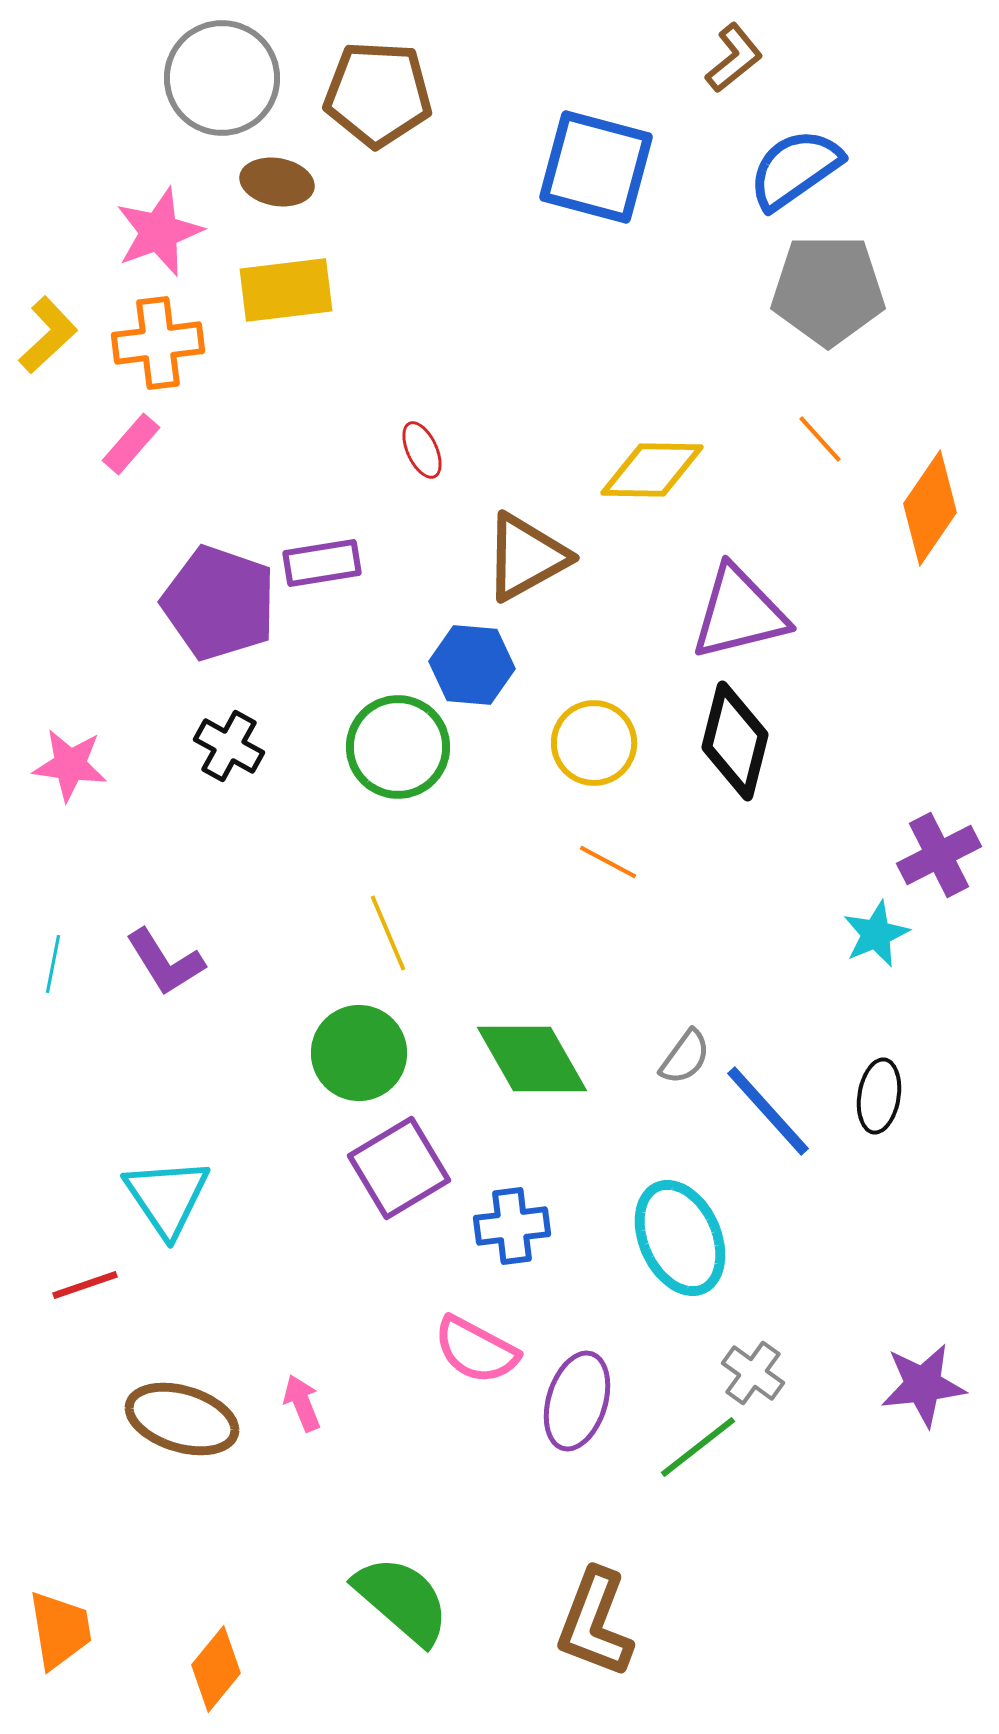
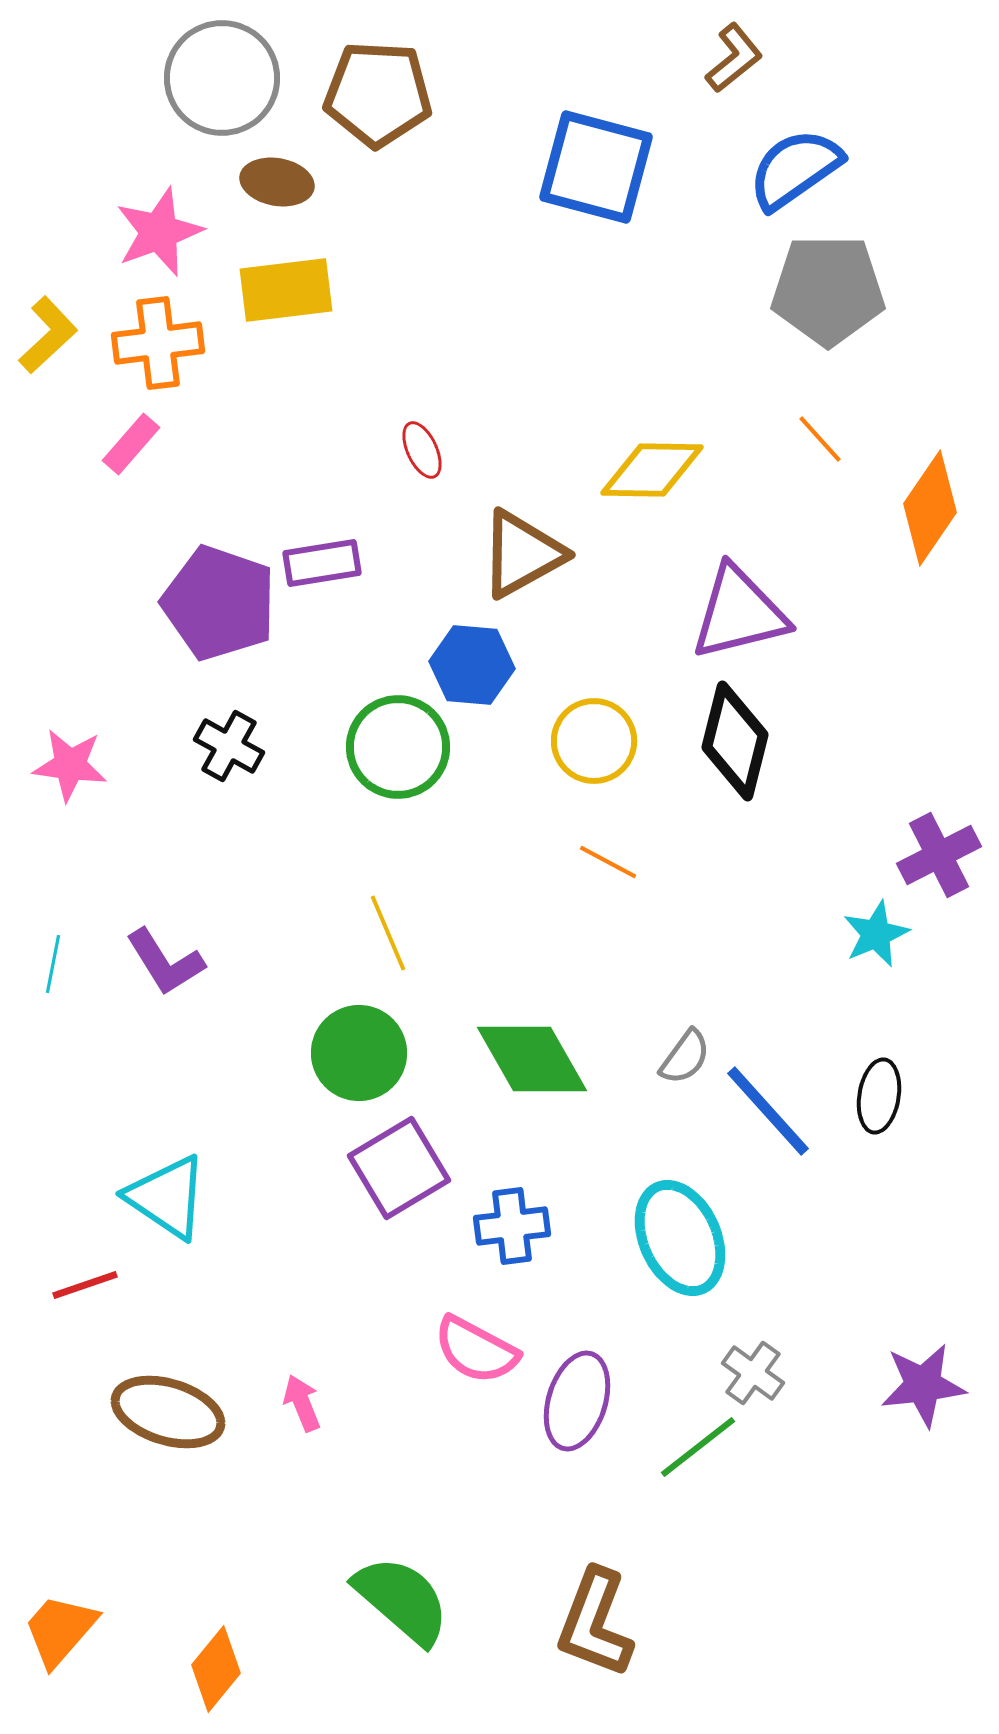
brown triangle at (526, 557): moved 4 px left, 3 px up
yellow circle at (594, 743): moved 2 px up
cyan triangle at (167, 1197): rotated 22 degrees counterclockwise
brown ellipse at (182, 1419): moved 14 px left, 7 px up
orange trapezoid at (60, 1630): rotated 130 degrees counterclockwise
